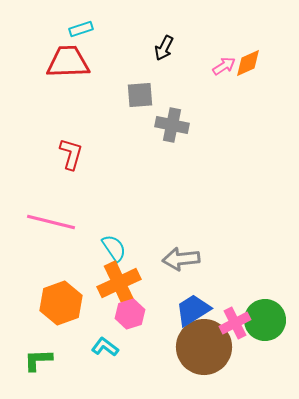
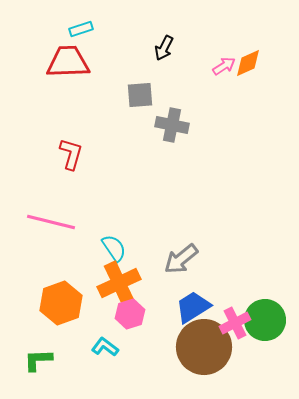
gray arrow: rotated 33 degrees counterclockwise
blue trapezoid: moved 3 px up
